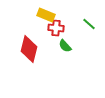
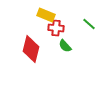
red diamond: moved 2 px right
